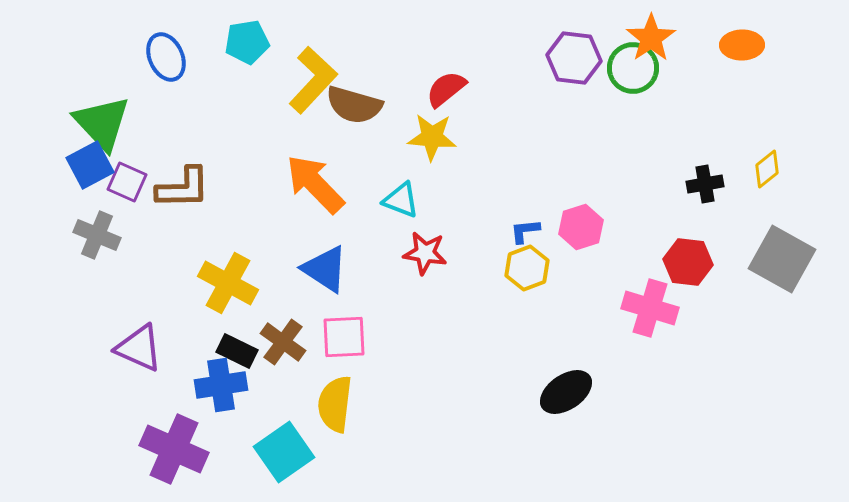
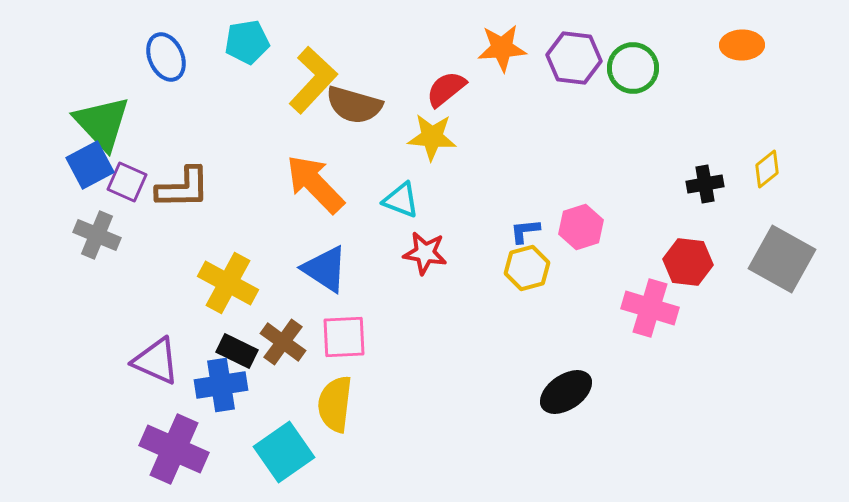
orange star: moved 149 px left, 10 px down; rotated 30 degrees clockwise
yellow hexagon: rotated 6 degrees clockwise
purple triangle: moved 17 px right, 13 px down
